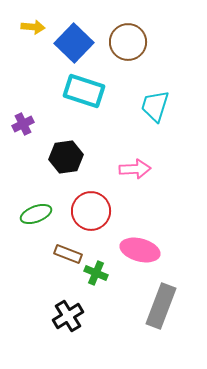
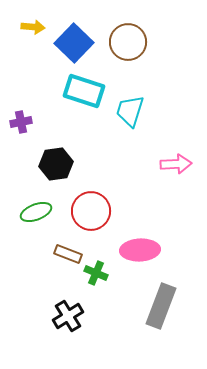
cyan trapezoid: moved 25 px left, 5 px down
purple cross: moved 2 px left, 2 px up; rotated 15 degrees clockwise
black hexagon: moved 10 px left, 7 px down
pink arrow: moved 41 px right, 5 px up
green ellipse: moved 2 px up
pink ellipse: rotated 18 degrees counterclockwise
